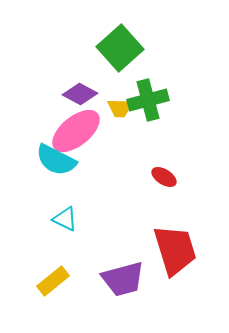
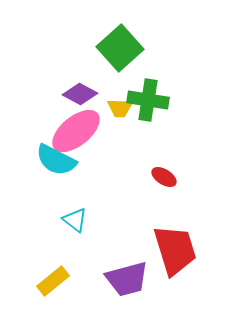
green cross: rotated 24 degrees clockwise
cyan triangle: moved 10 px right, 1 px down; rotated 12 degrees clockwise
purple trapezoid: moved 4 px right
